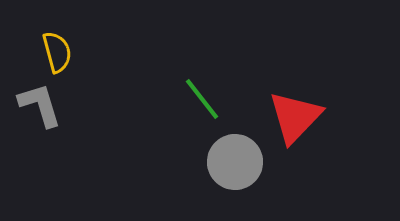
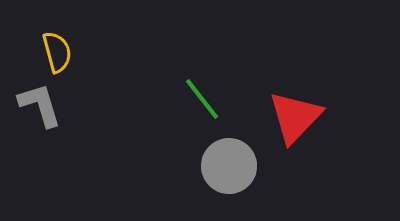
gray circle: moved 6 px left, 4 px down
